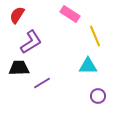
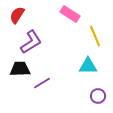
black trapezoid: moved 1 px right, 1 px down
